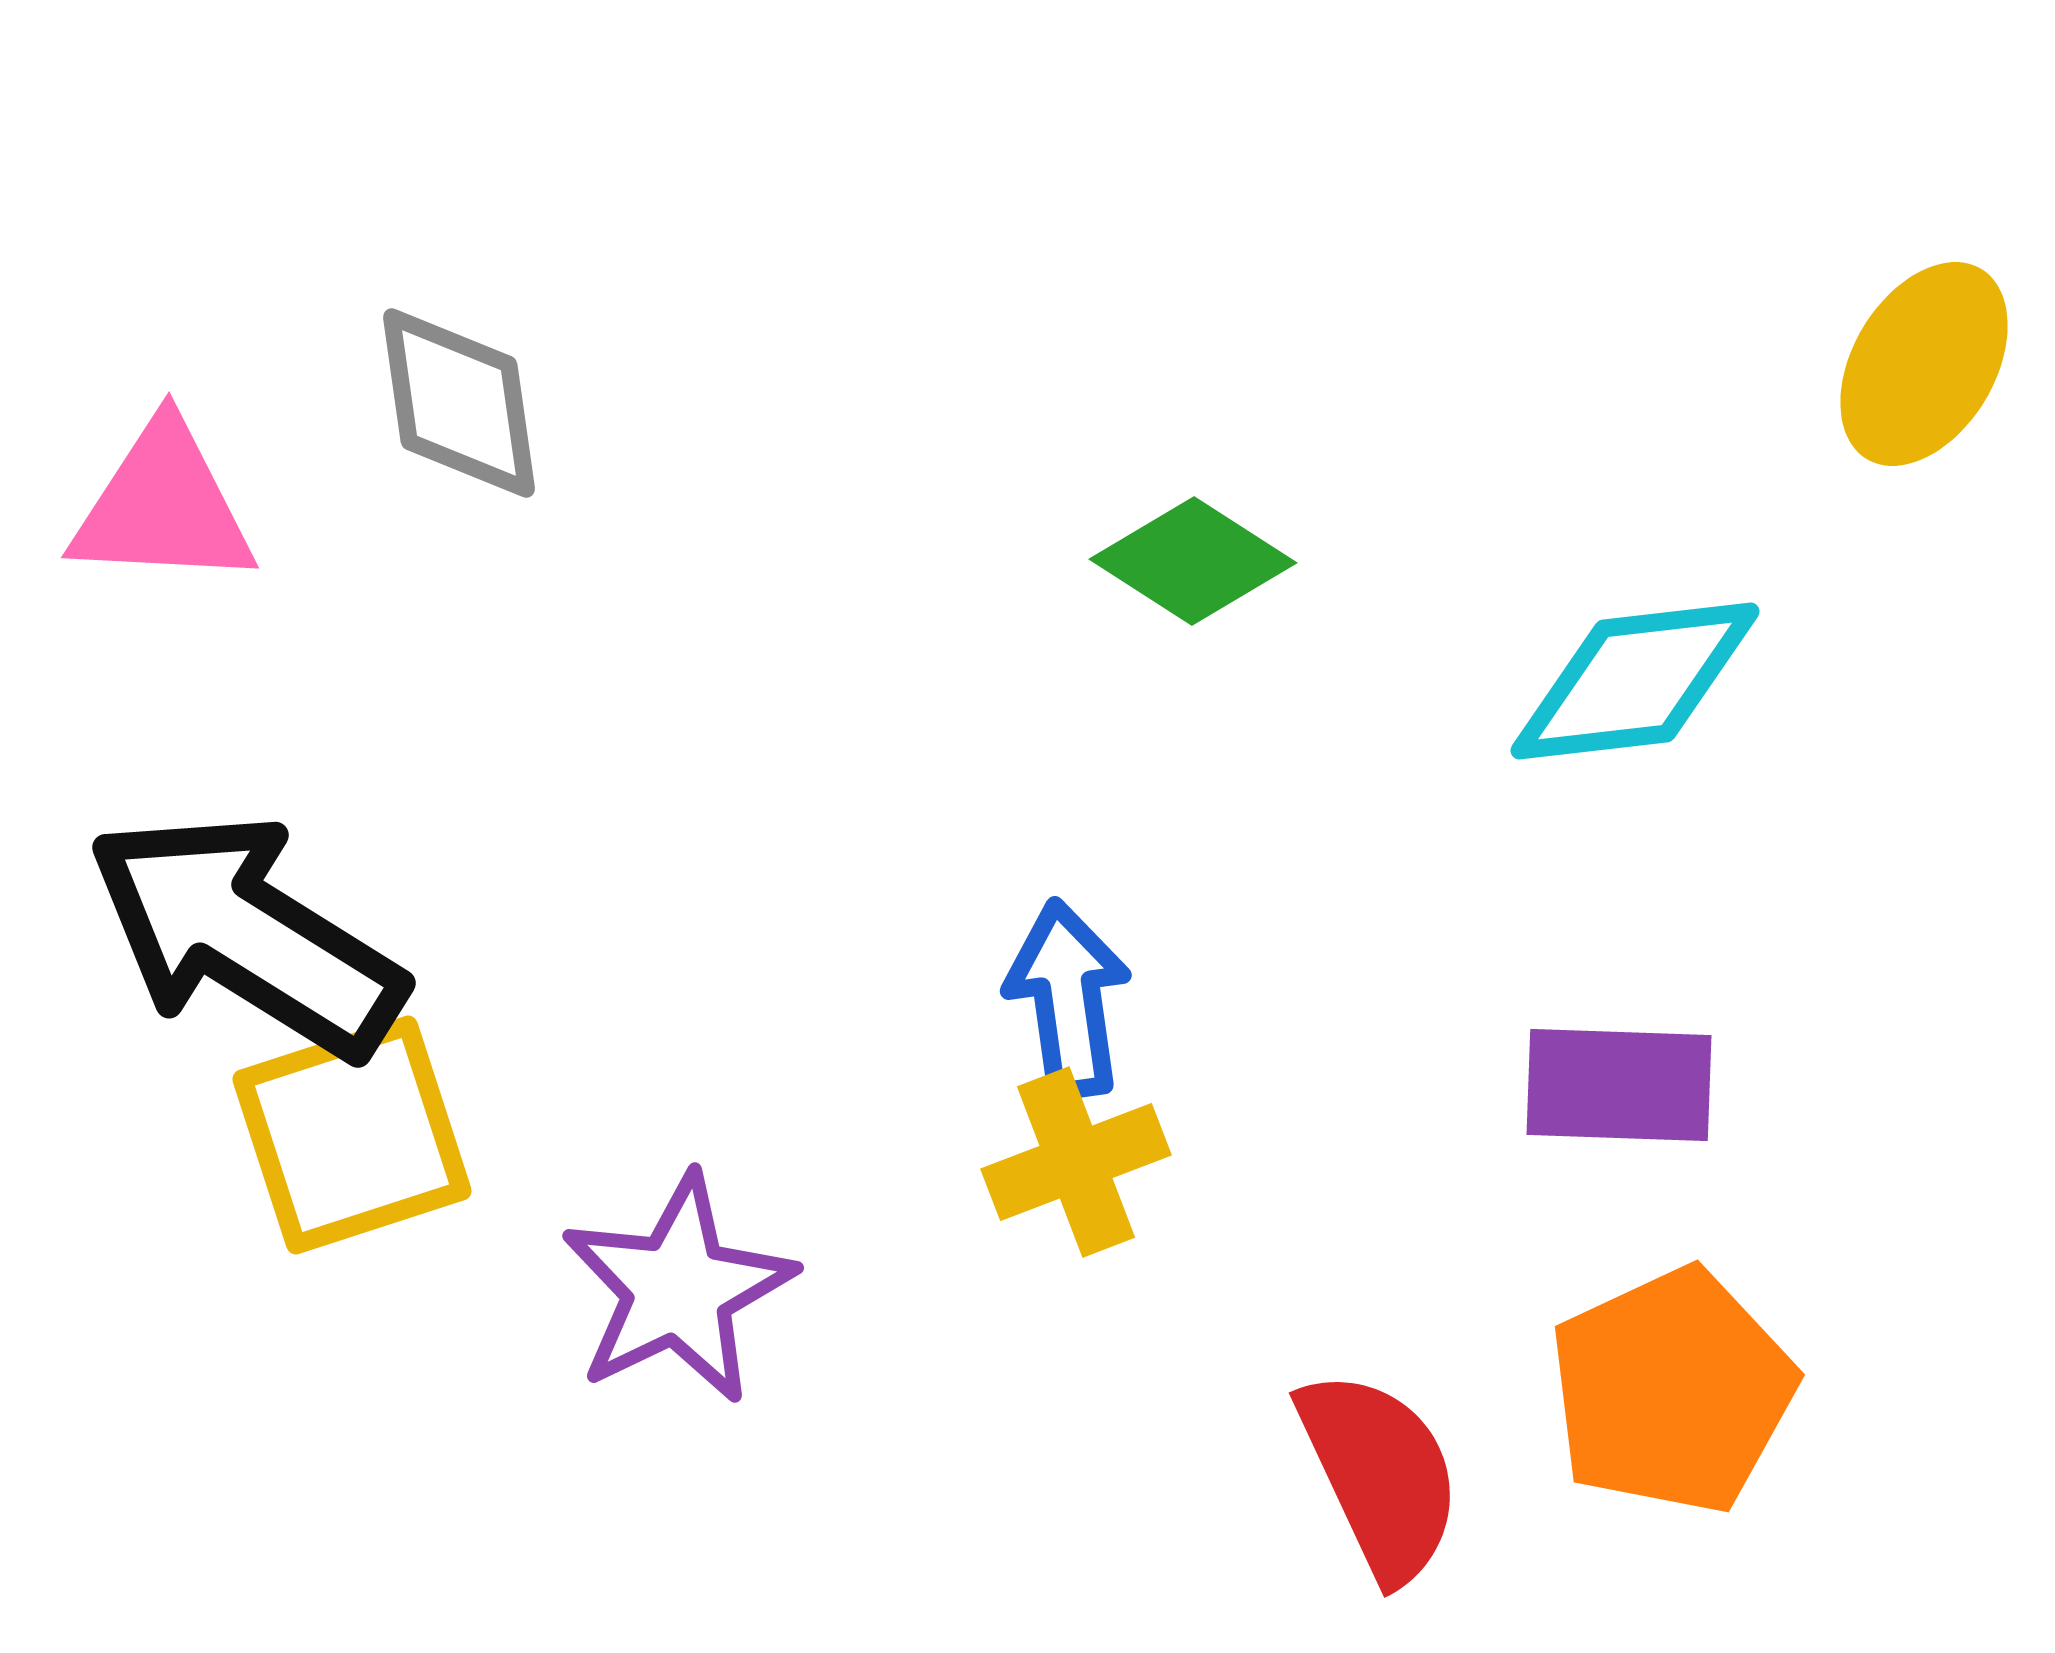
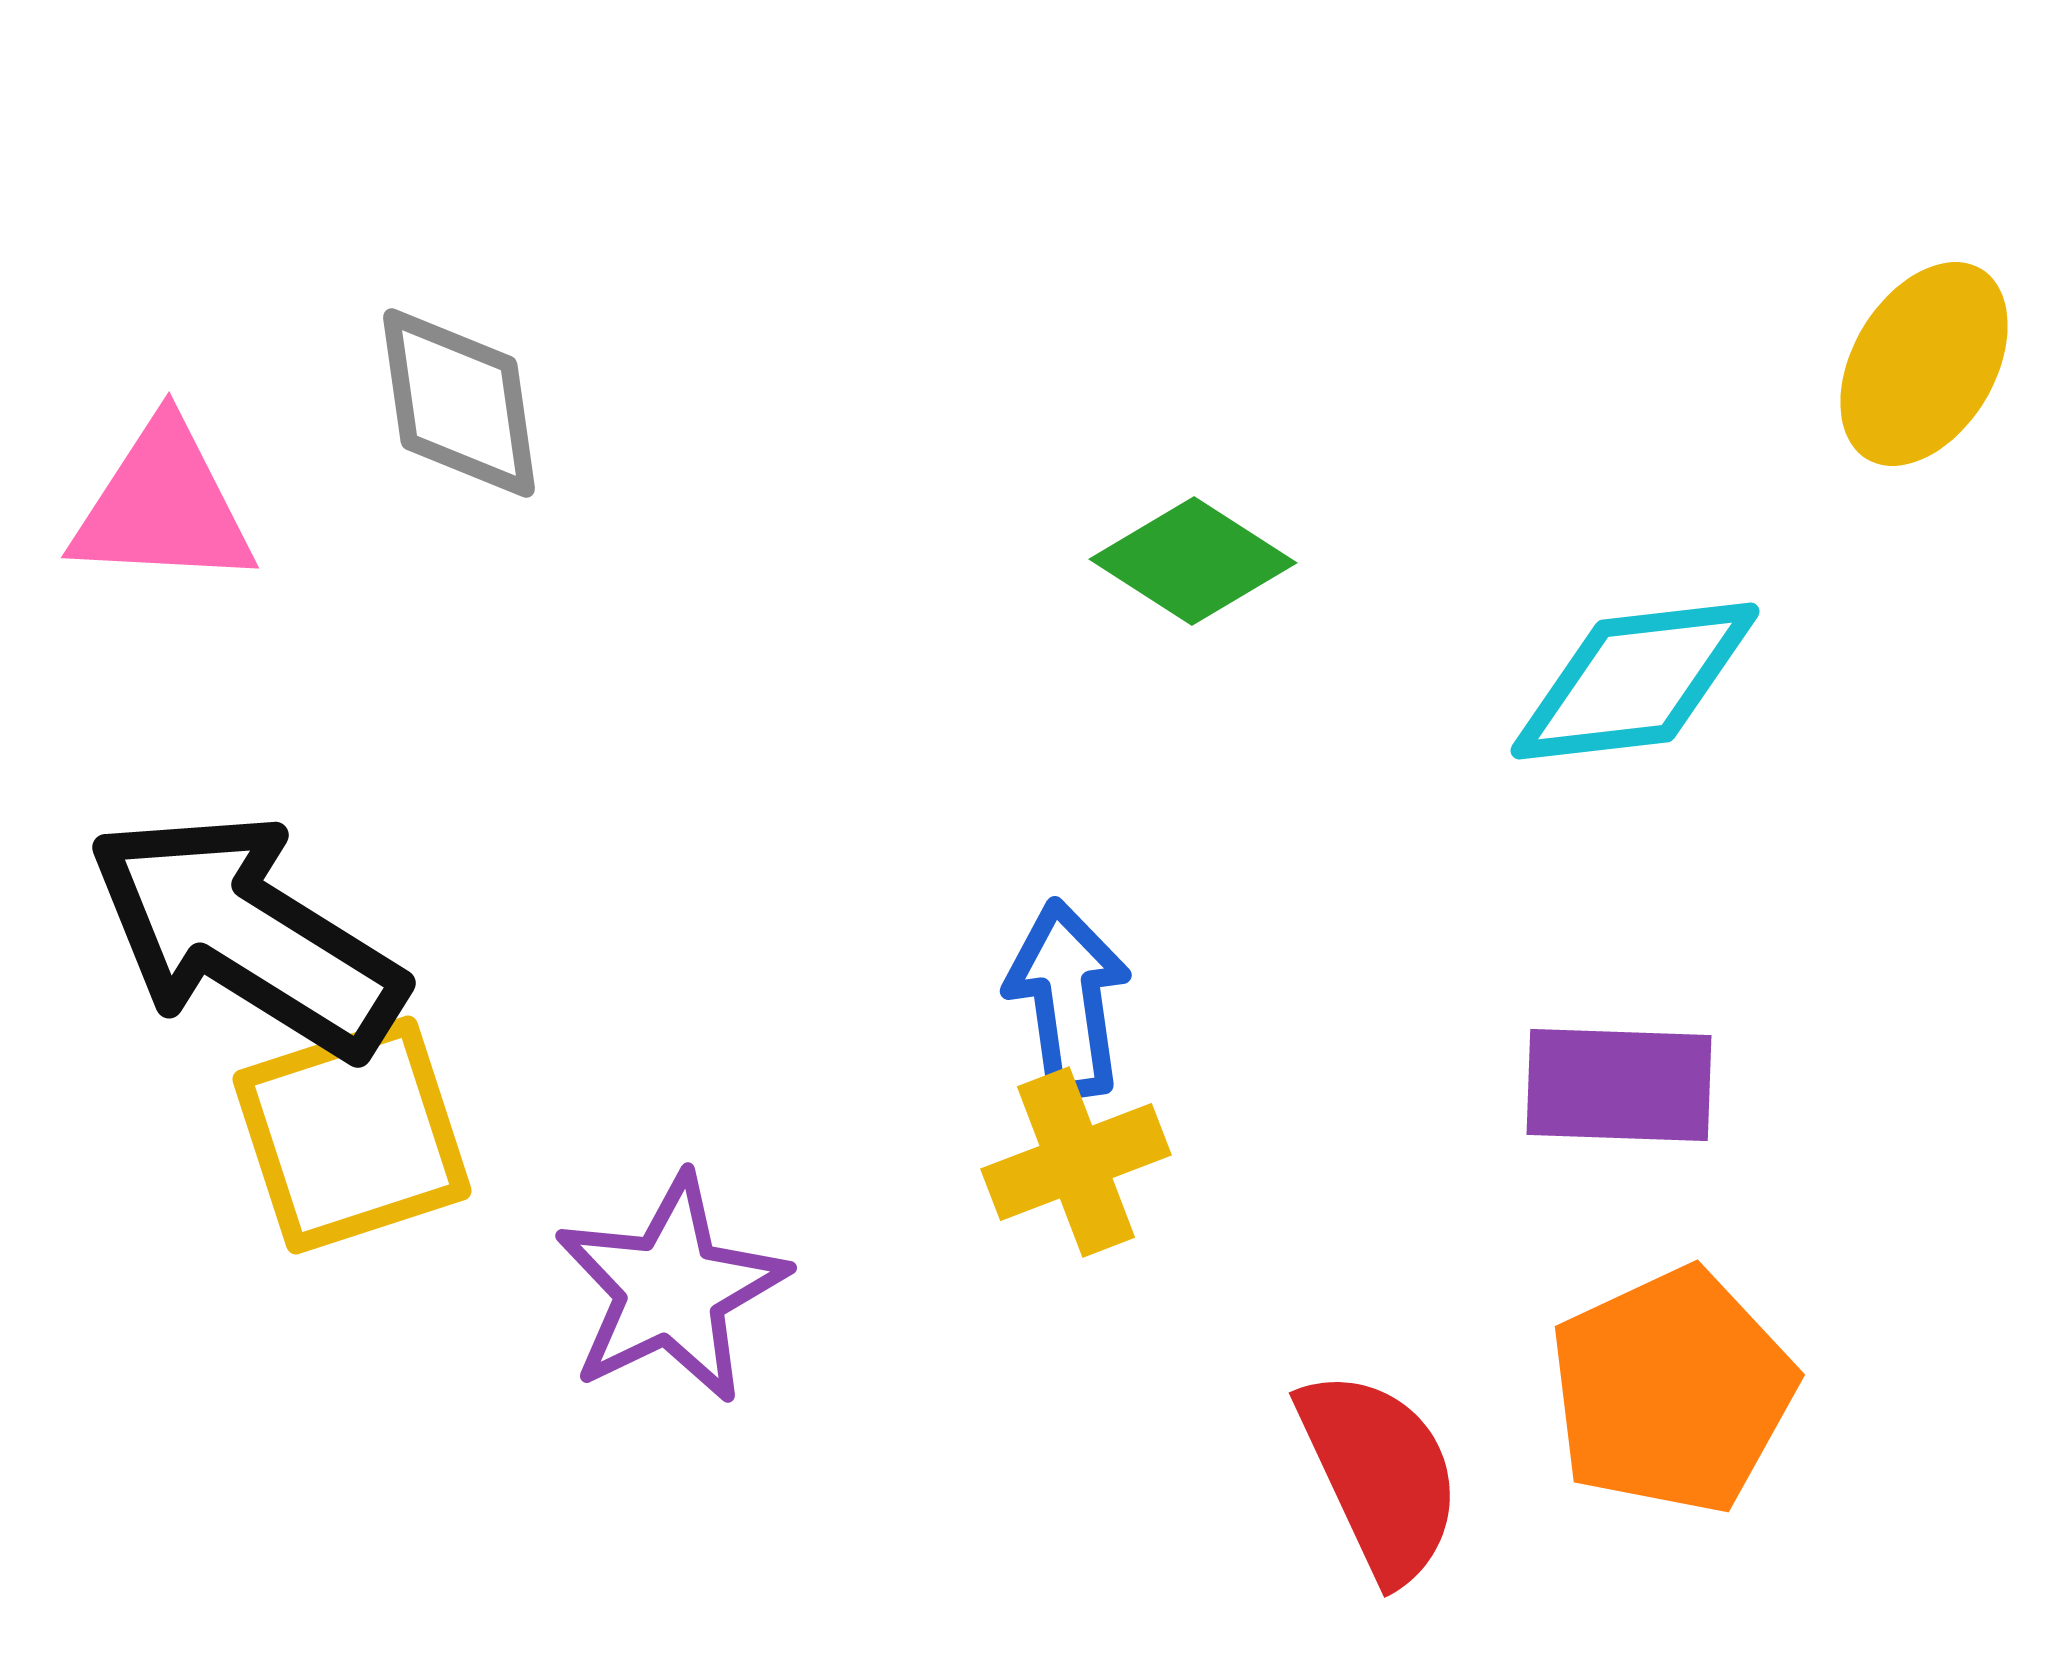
purple star: moved 7 px left
